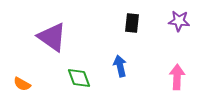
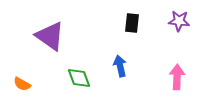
purple triangle: moved 2 px left, 1 px up
